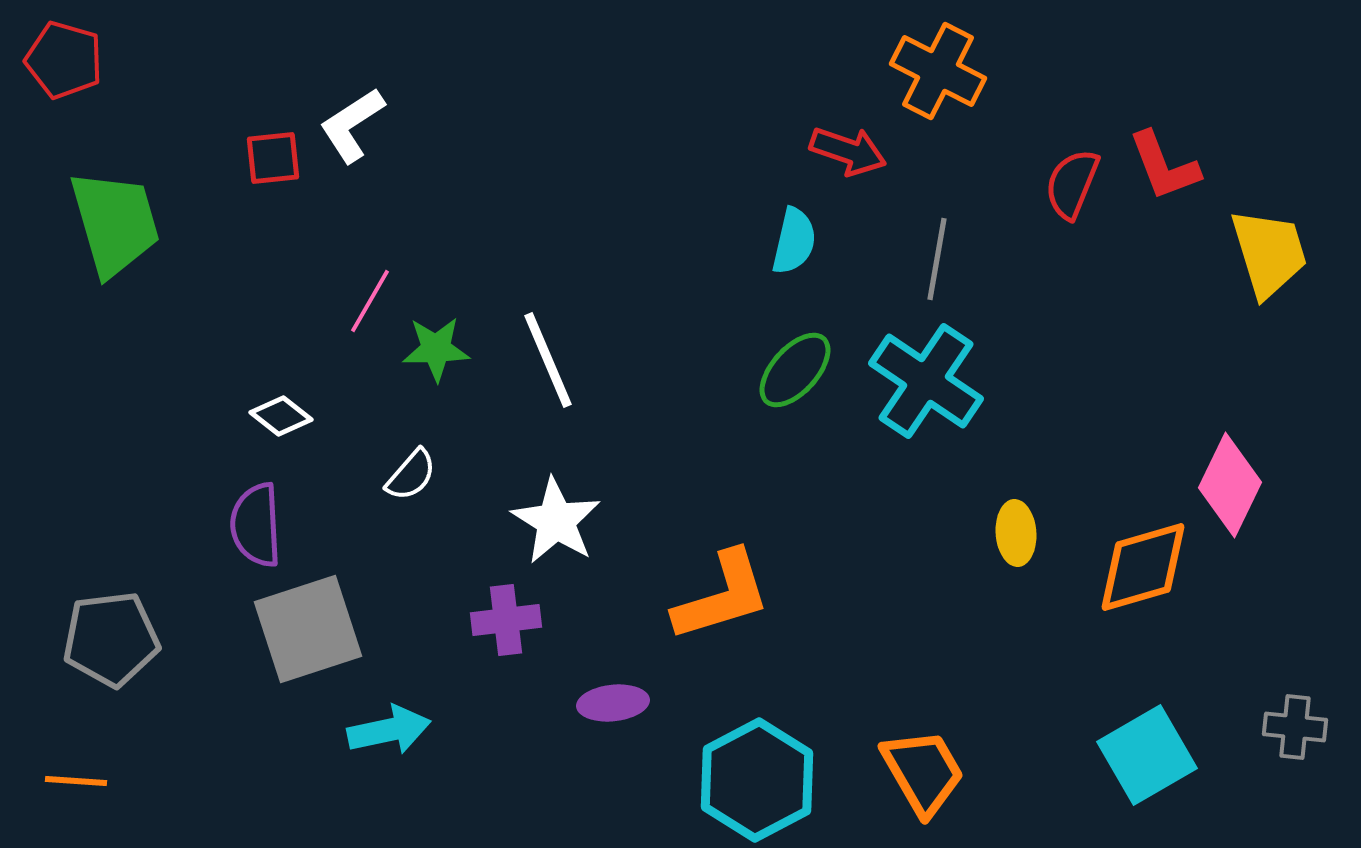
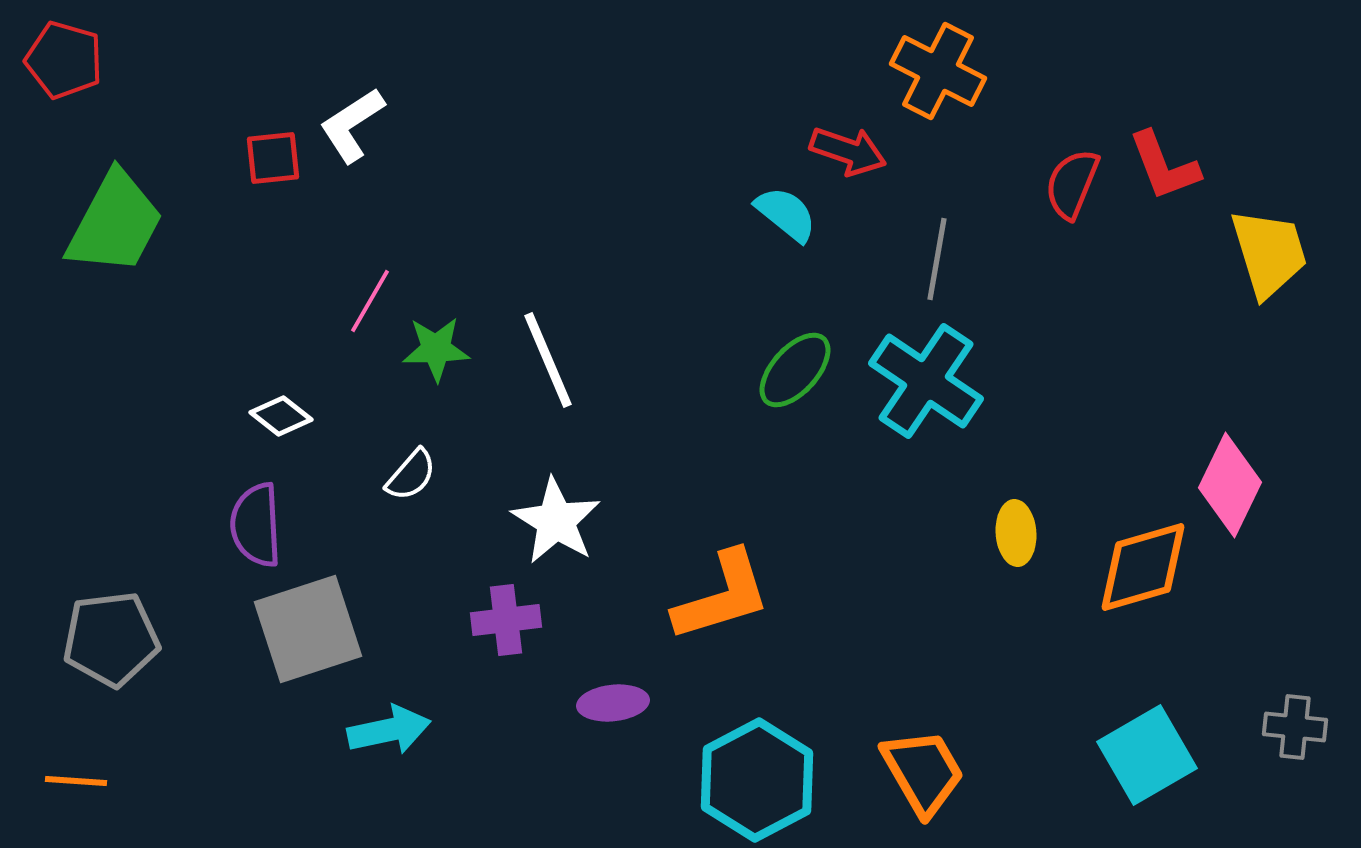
green trapezoid: rotated 44 degrees clockwise
cyan semicircle: moved 8 px left, 27 px up; rotated 64 degrees counterclockwise
